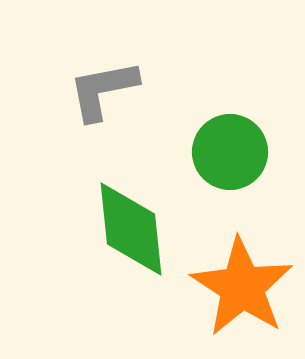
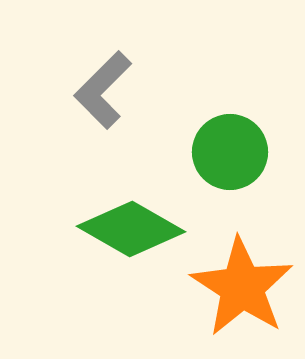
gray L-shape: rotated 34 degrees counterclockwise
green diamond: rotated 54 degrees counterclockwise
